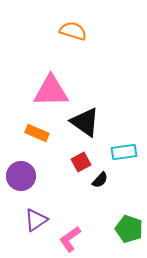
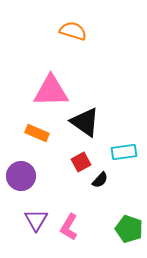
purple triangle: rotated 25 degrees counterclockwise
pink L-shape: moved 1 px left, 12 px up; rotated 24 degrees counterclockwise
